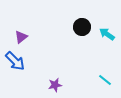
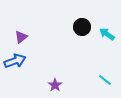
blue arrow: rotated 65 degrees counterclockwise
purple star: rotated 24 degrees counterclockwise
